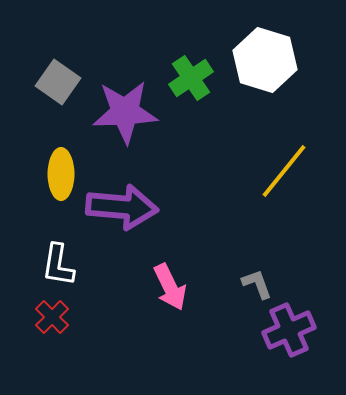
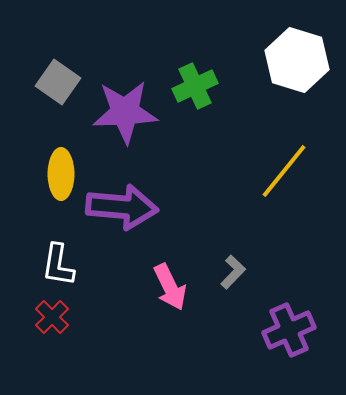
white hexagon: moved 32 px right
green cross: moved 4 px right, 8 px down; rotated 9 degrees clockwise
gray L-shape: moved 24 px left, 12 px up; rotated 64 degrees clockwise
